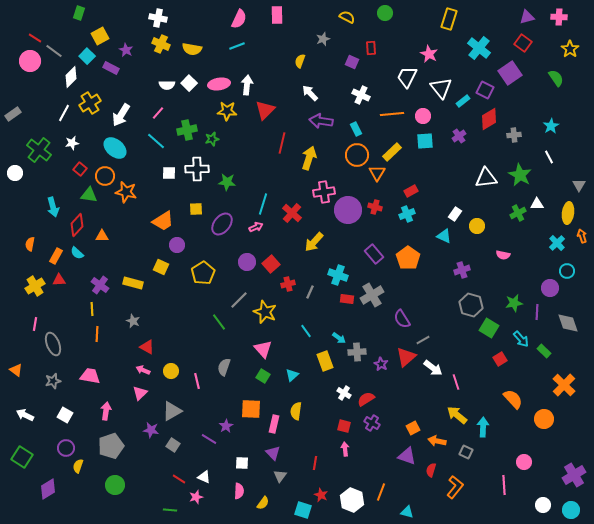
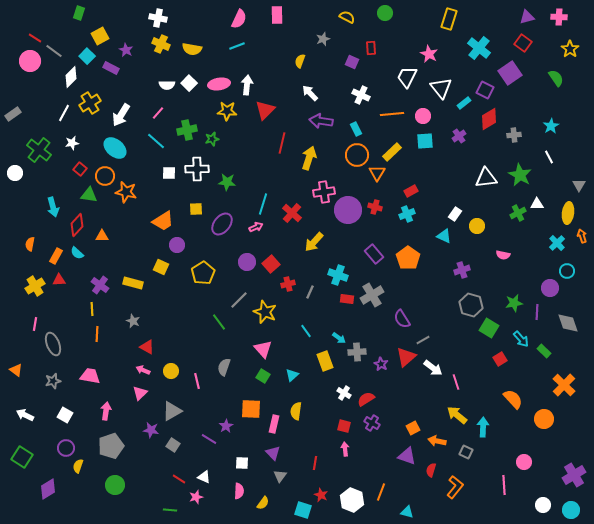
cyan rectangle at (463, 101): moved 1 px right, 2 px down
